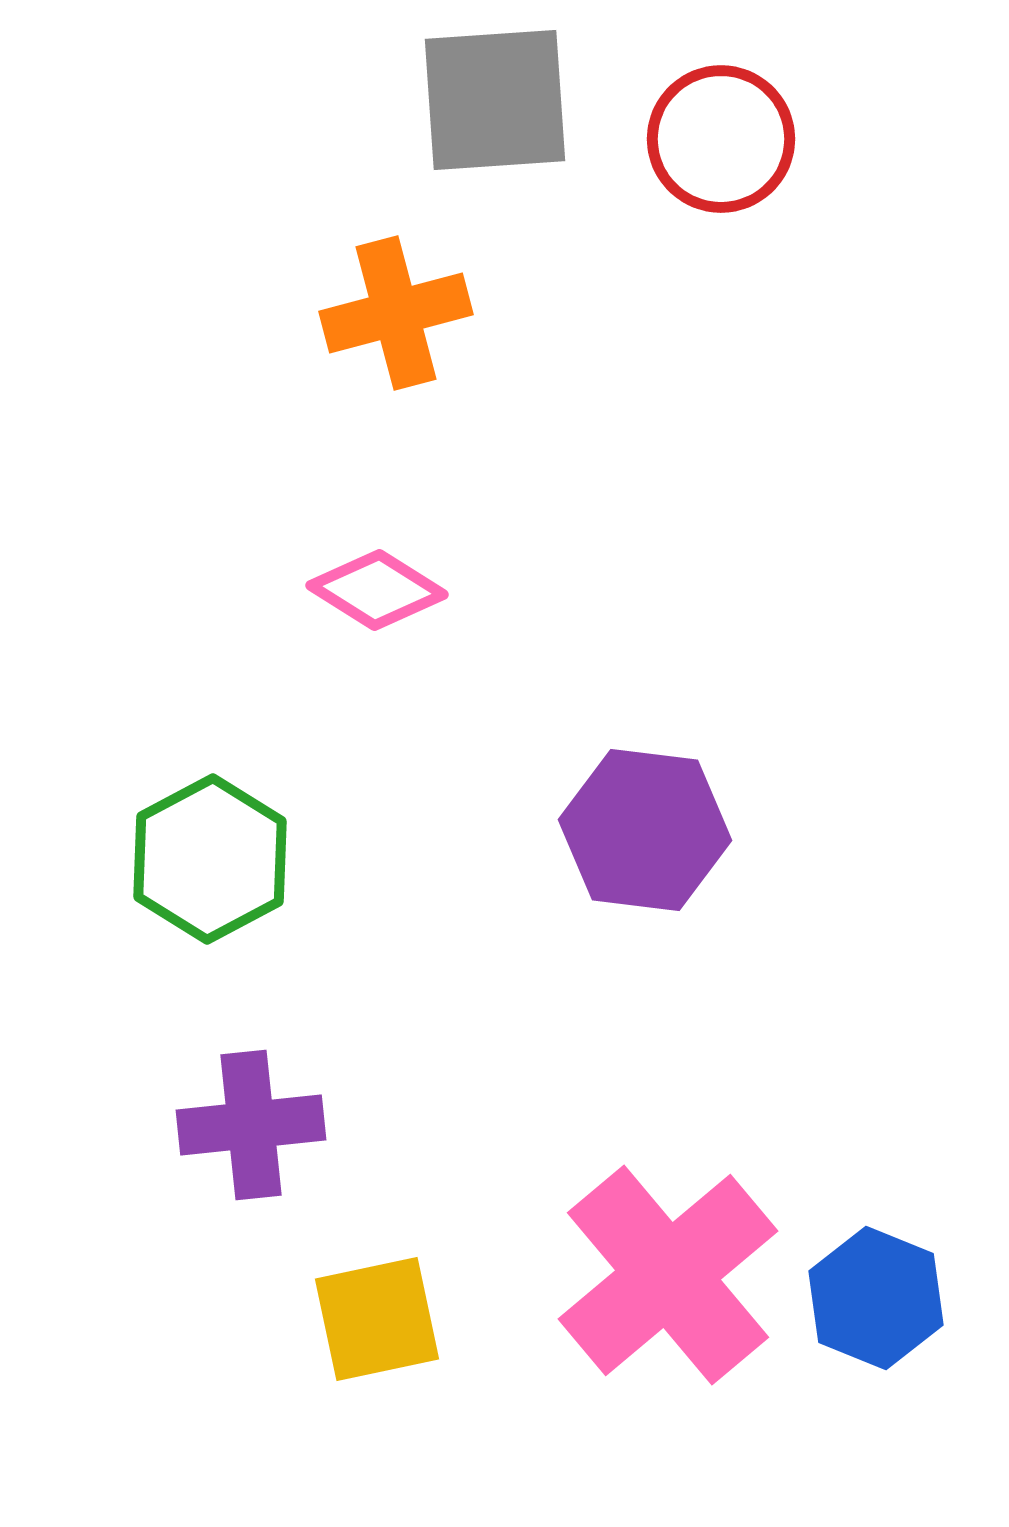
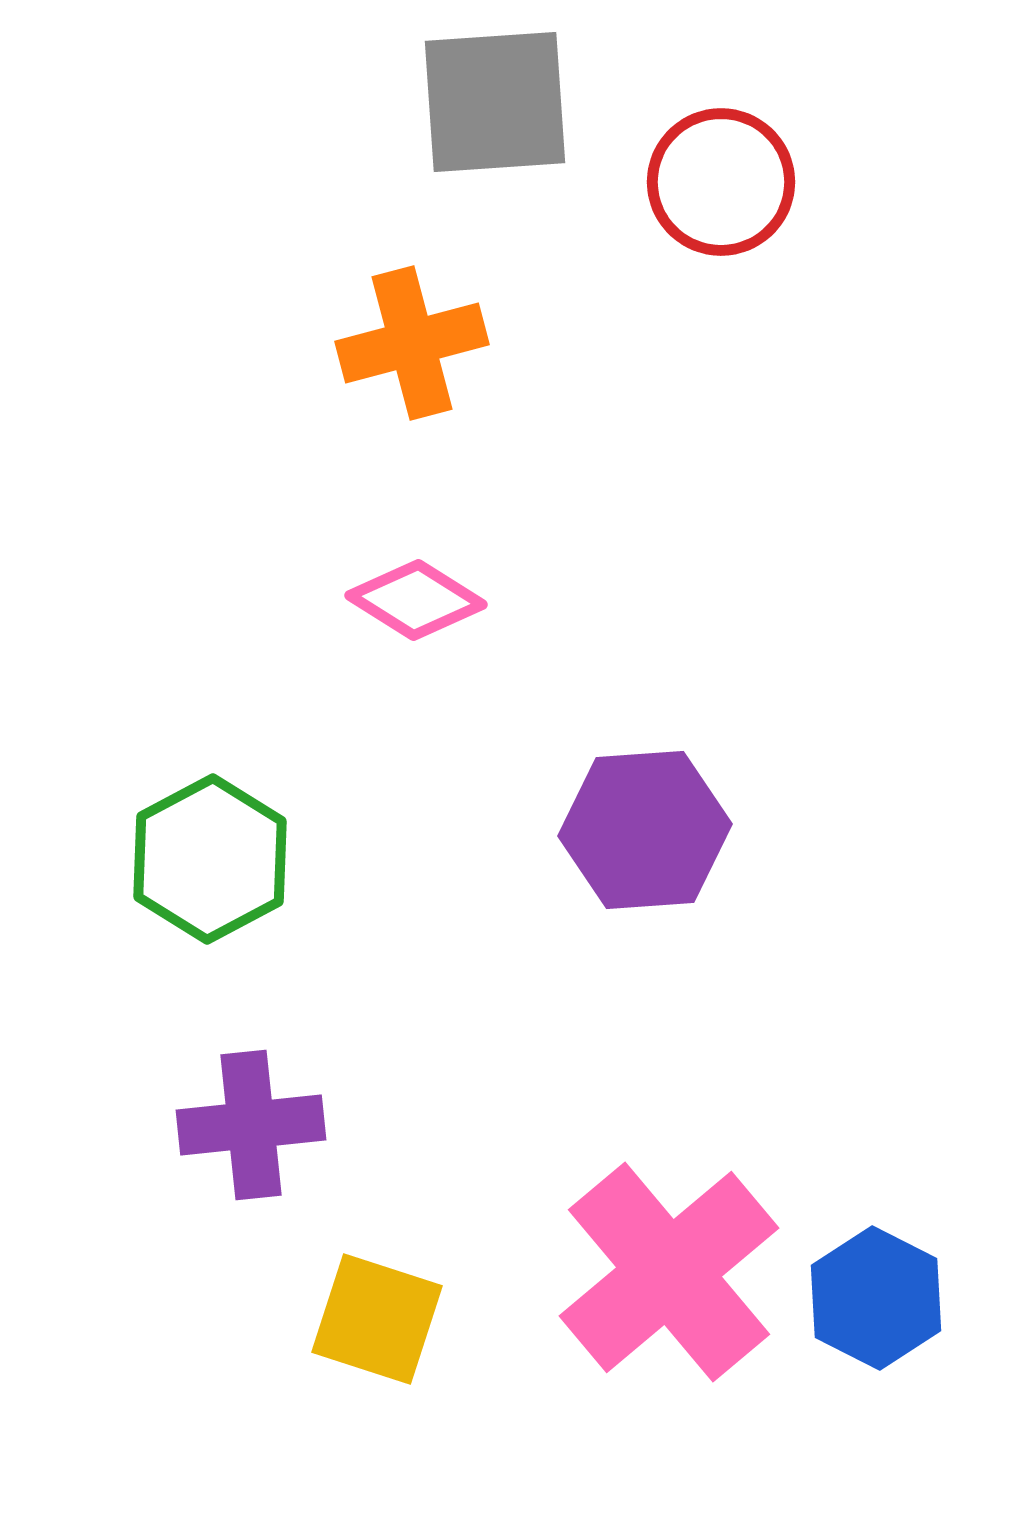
gray square: moved 2 px down
red circle: moved 43 px down
orange cross: moved 16 px right, 30 px down
pink diamond: moved 39 px right, 10 px down
purple hexagon: rotated 11 degrees counterclockwise
pink cross: moved 1 px right, 3 px up
blue hexagon: rotated 5 degrees clockwise
yellow square: rotated 30 degrees clockwise
